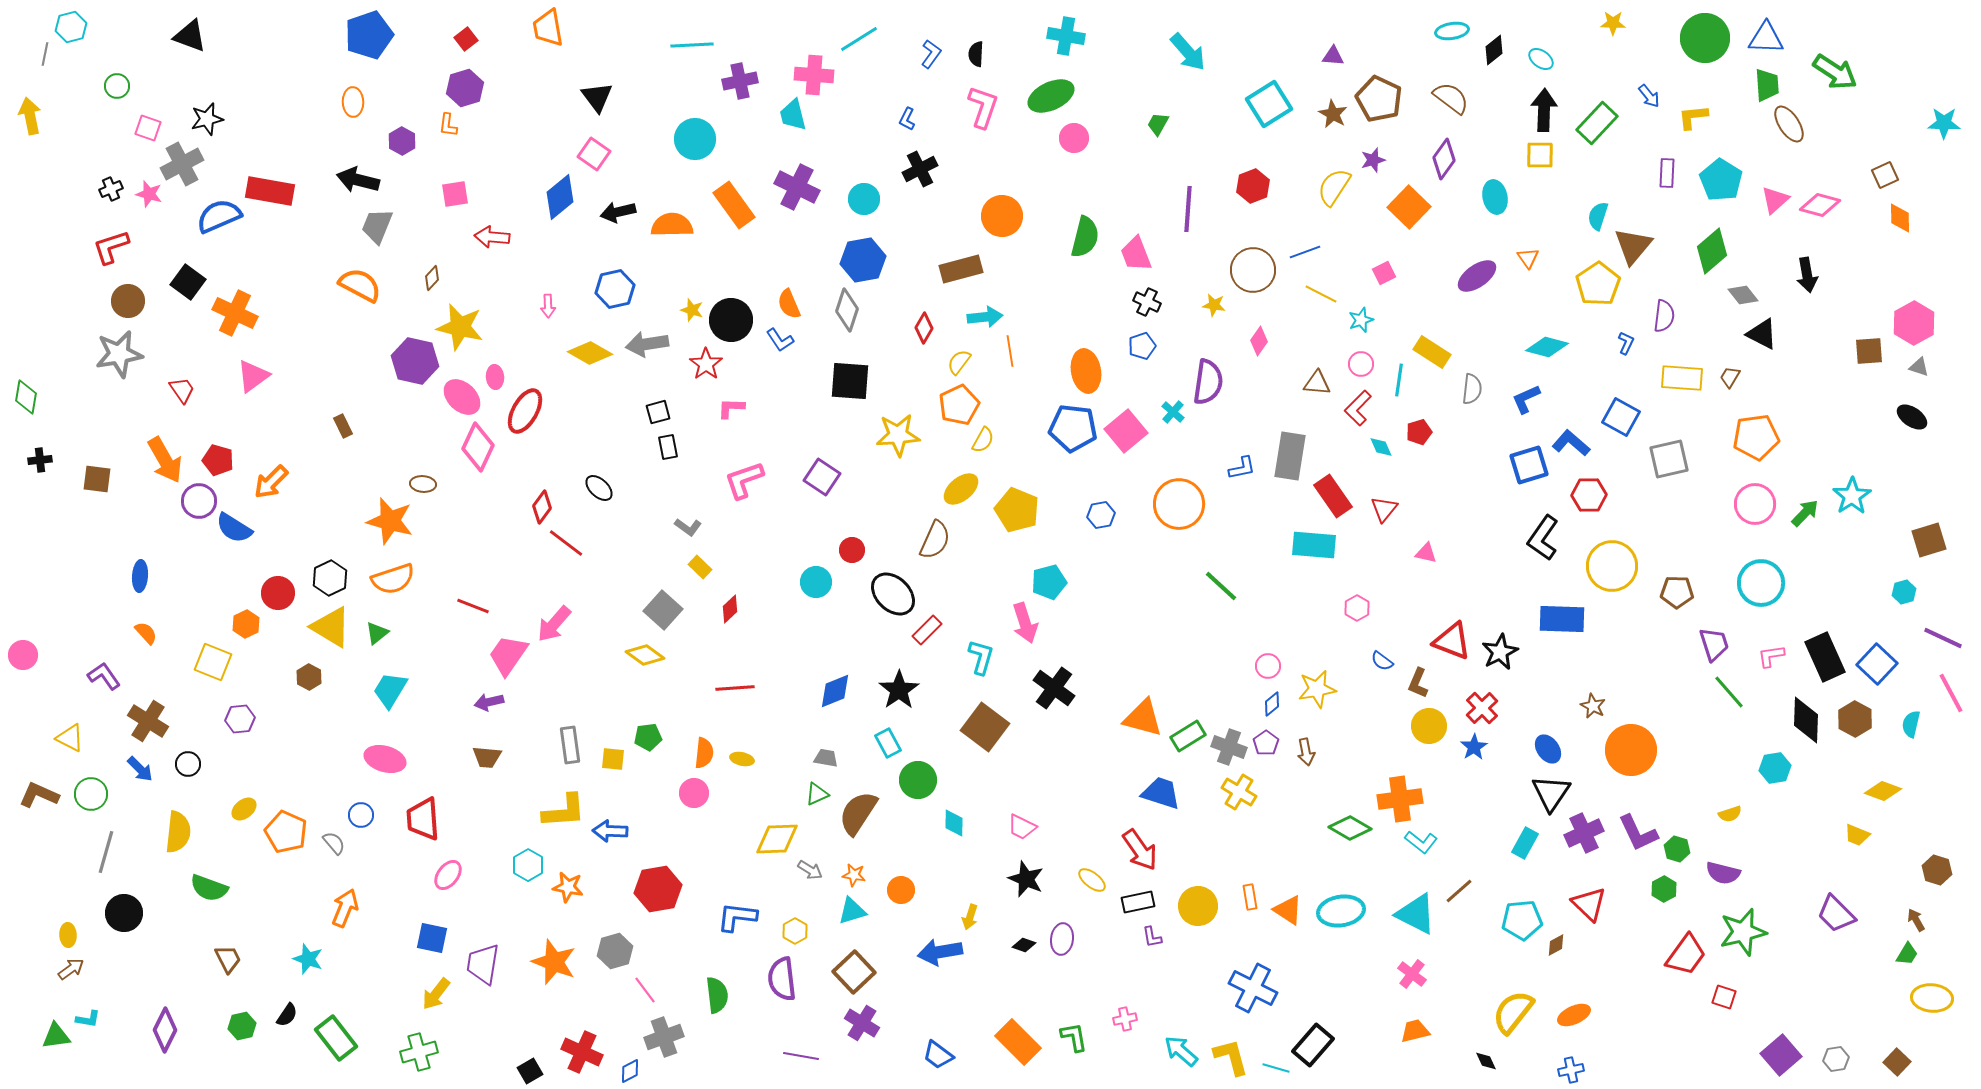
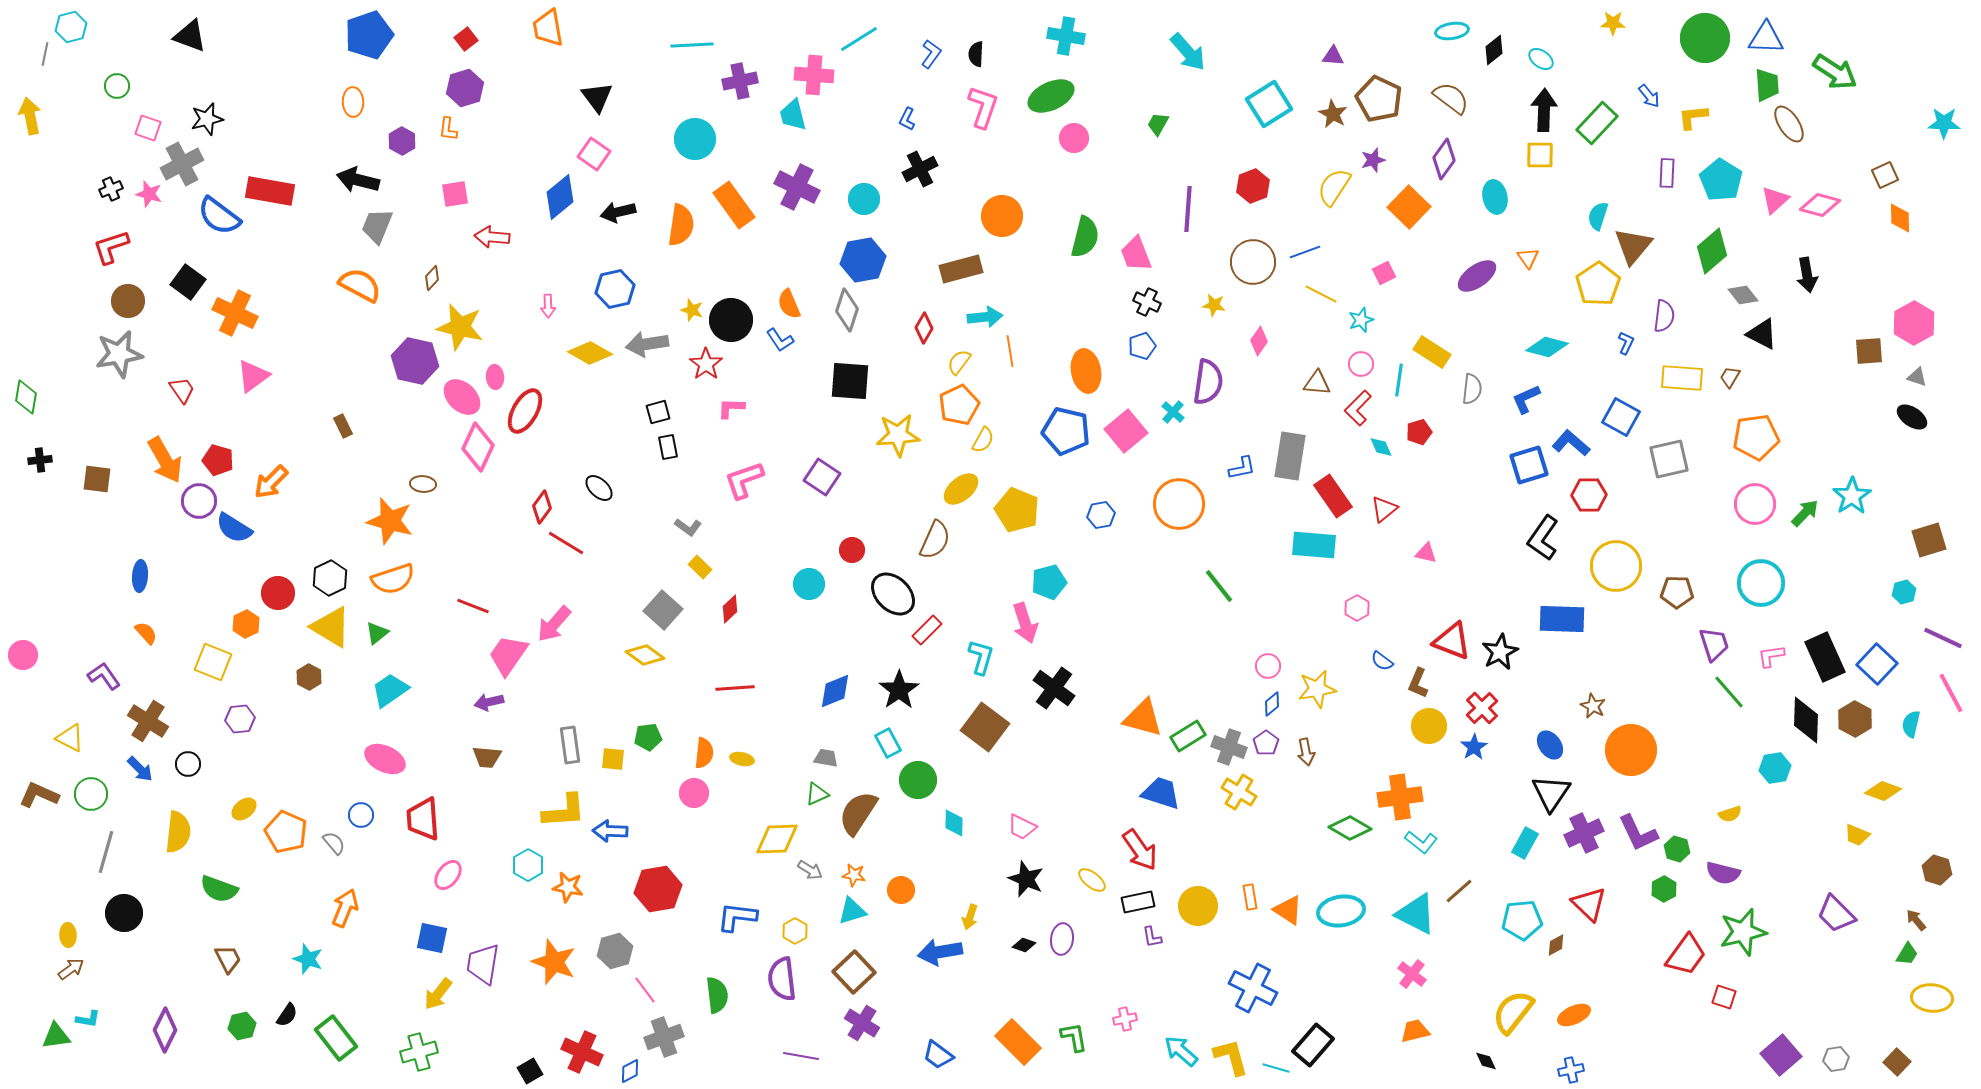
orange L-shape at (448, 125): moved 4 px down
blue semicircle at (219, 216): rotated 120 degrees counterclockwise
orange semicircle at (672, 225): moved 9 px right; rotated 99 degrees clockwise
brown circle at (1253, 270): moved 8 px up
gray triangle at (1919, 367): moved 2 px left, 10 px down
blue pentagon at (1073, 428): moved 7 px left, 3 px down; rotated 6 degrees clockwise
red triangle at (1384, 509): rotated 12 degrees clockwise
red line at (566, 543): rotated 6 degrees counterclockwise
yellow circle at (1612, 566): moved 4 px right
cyan circle at (816, 582): moved 7 px left, 2 px down
green line at (1221, 586): moved 2 px left; rotated 9 degrees clockwise
cyan trapezoid at (390, 690): rotated 24 degrees clockwise
blue ellipse at (1548, 749): moved 2 px right, 4 px up
pink ellipse at (385, 759): rotated 9 degrees clockwise
orange cross at (1400, 799): moved 2 px up
green semicircle at (209, 888): moved 10 px right, 1 px down
brown arrow at (1916, 920): rotated 10 degrees counterclockwise
yellow arrow at (436, 994): moved 2 px right
